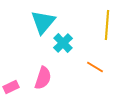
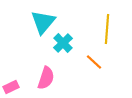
yellow line: moved 4 px down
orange line: moved 1 px left, 5 px up; rotated 12 degrees clockwise
pink semicircle: moved 3 px right
